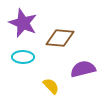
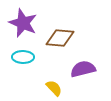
yellow semicircle: moved 3 px right, 2 px down
